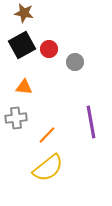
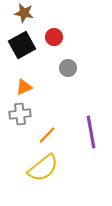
red circle: moved 5 px right, 12 px up
gray circle: moved 7 px left, 6 px down
orange triangle: rotated 30 degrees counterclockwise
gray cross: moved 4 px right, 4 px up
purple line: moved 10 px down
yellow semicircle: moved 5 px left
